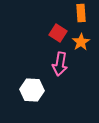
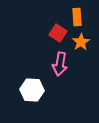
orange rectangle: moved 4 px left, 4 px down
